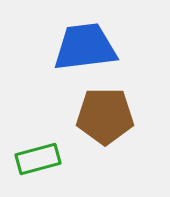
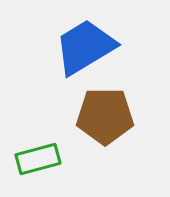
blue trapezoid: rotated 24 degrees counterclockwise
